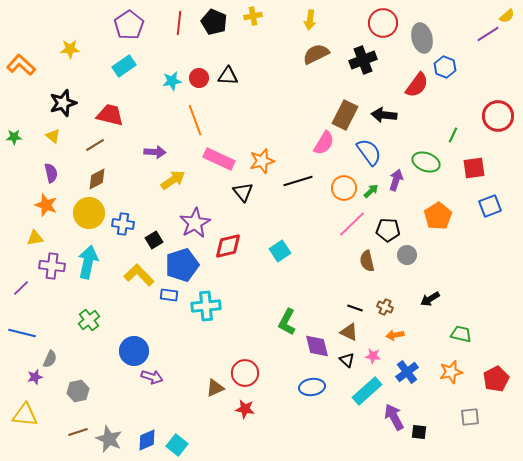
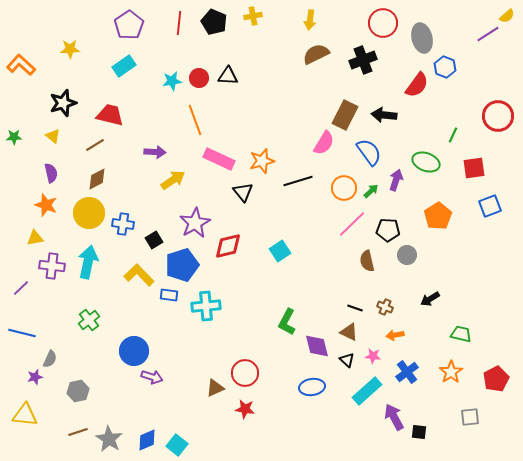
orange star at (451, 372): rotated 20 degrees counterclockwise
gray star at (109, 439): rotated 8 degrees clockwise
